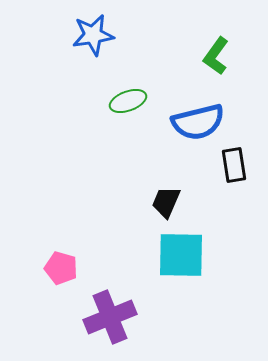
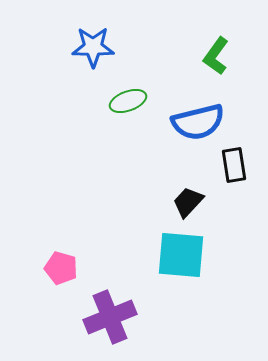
blue star: moved 12 px down; rotated 9 degrees clockwise
black trapezoid: moved 22 px right; rotated 20 degrees clockwise
cyan square: rotated 4 degrees clockwise
